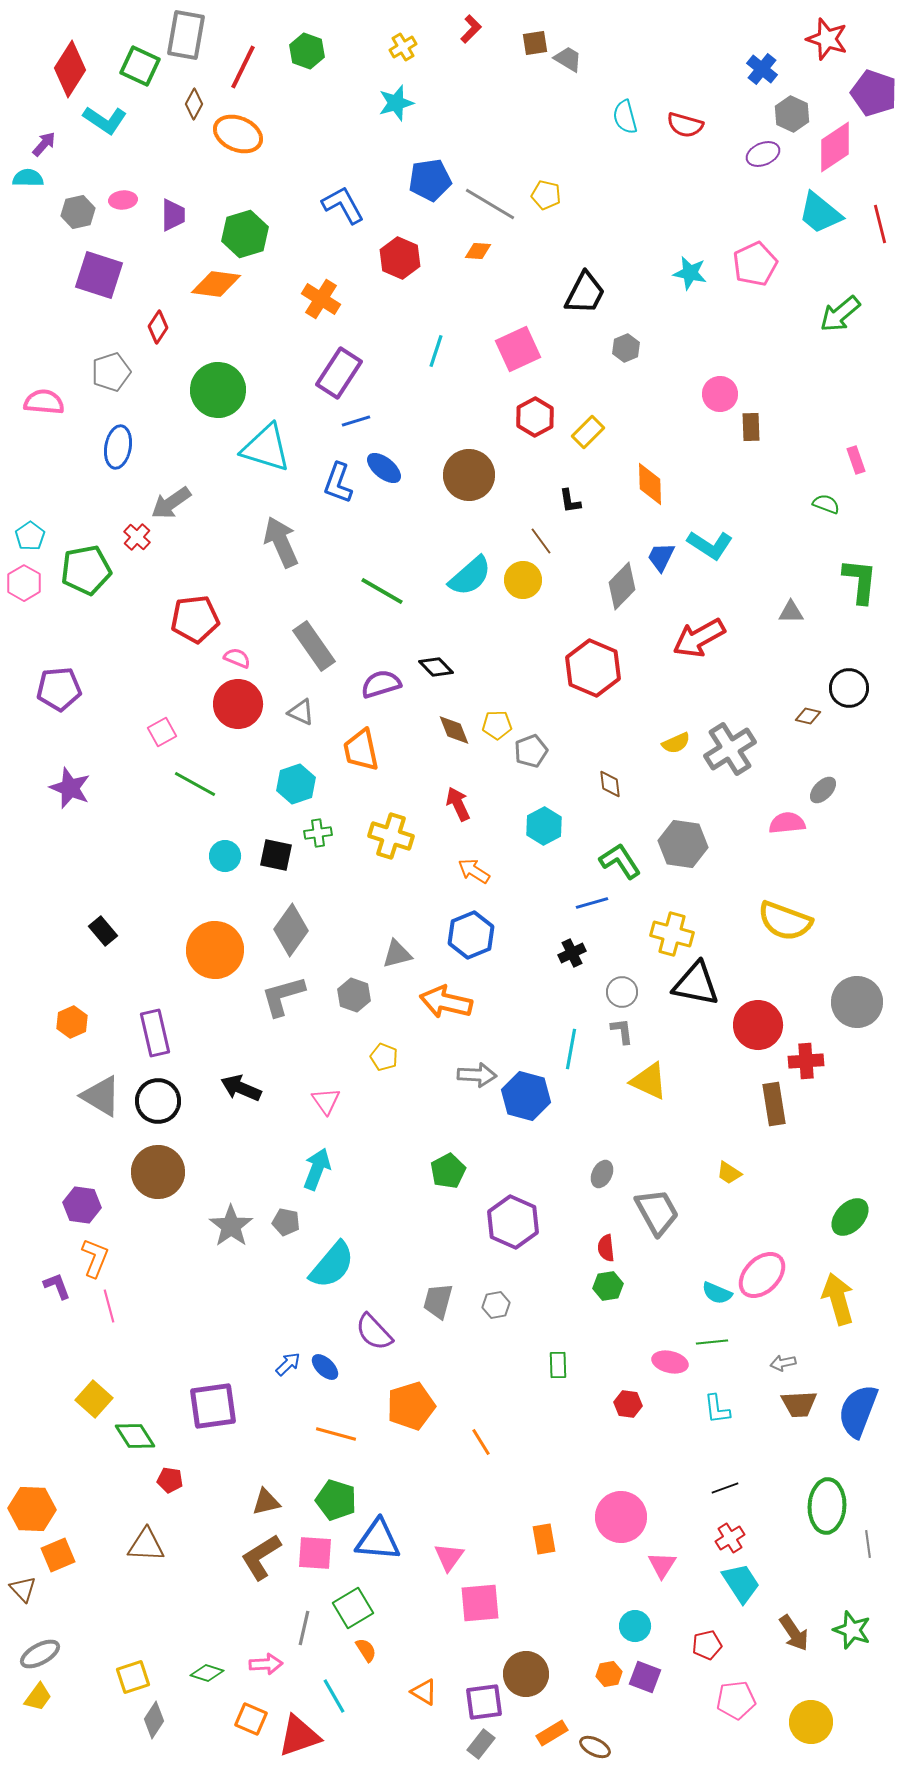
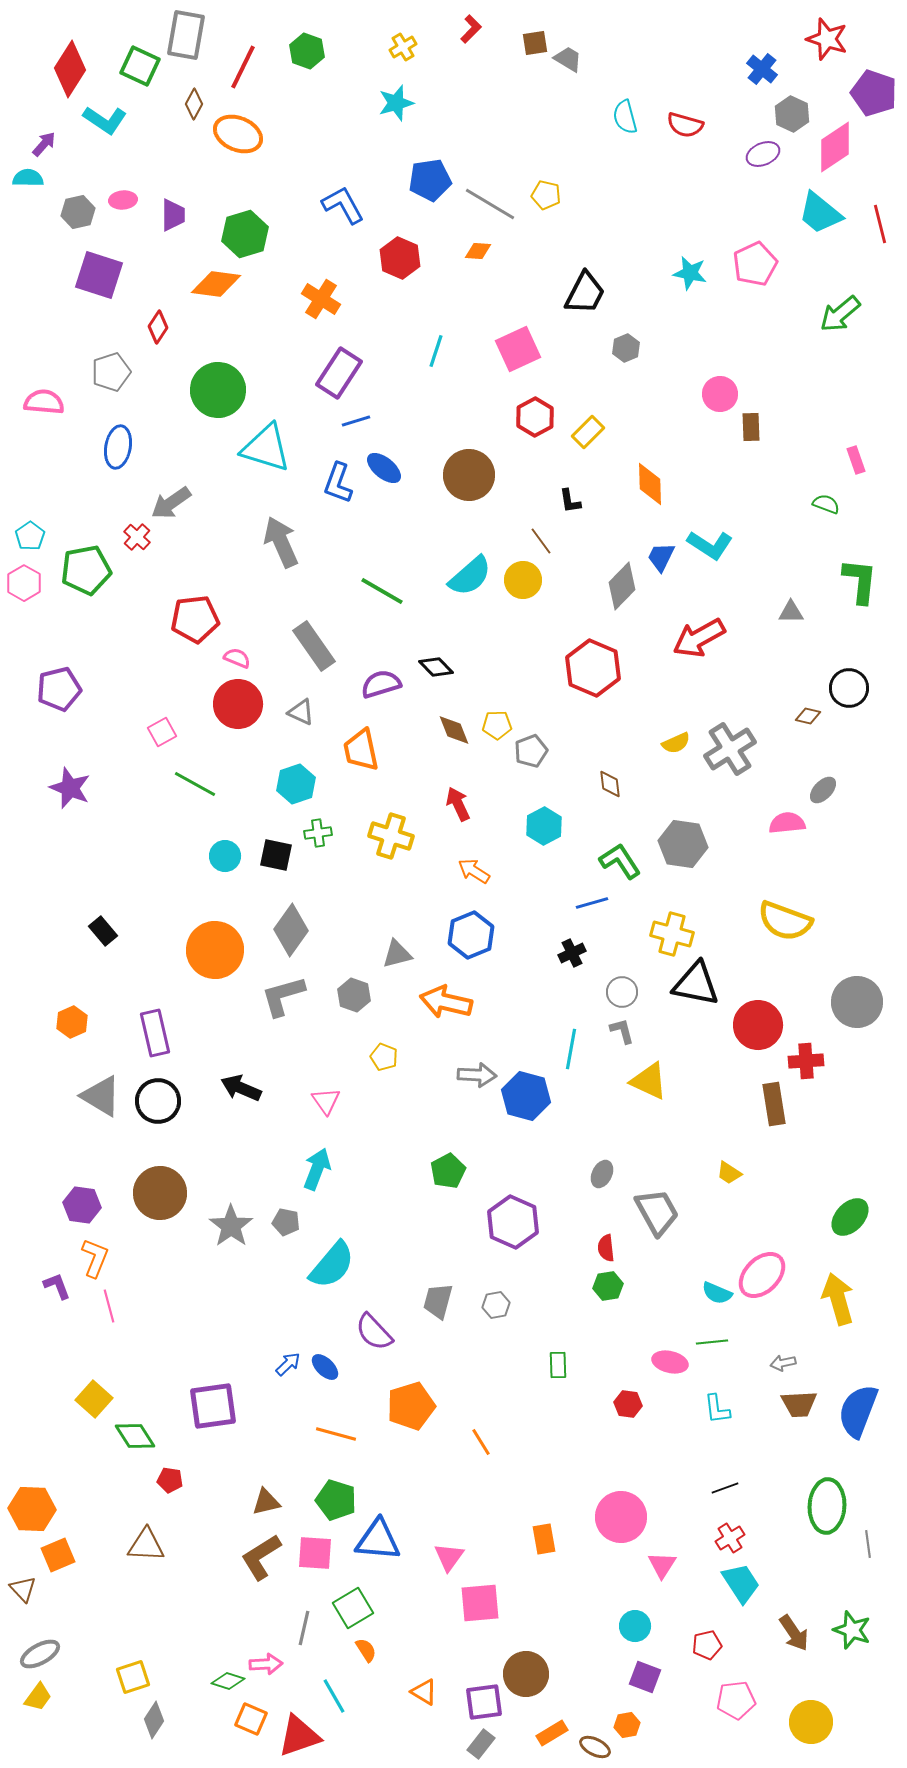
purple pentagon at (59, 689): rotated 9 degrees counterclockwise
gray L-shape at (622, 1031): rotated 8 degrees counterclockwise
brown circle at (158, 1172): moved 2 px right, 21 px down
green diamond at (207, 1673): moved 21 px right, 8 px down
orange hexagon at (609, 1674): moved 18 px right, 51 px down
